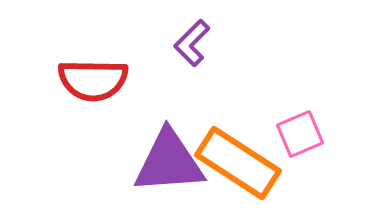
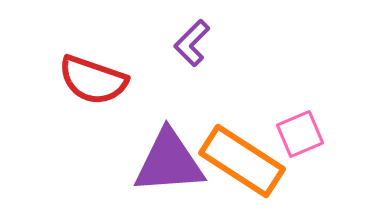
red semicircle: rotated 18 degrees clockwise
orange rectangle: moved 4 px right, 2 px up
